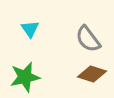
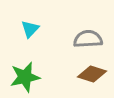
cyan triangle: rotated 18 degrees clockwise
gray semicircle: rotated 124 degrees clockwise
